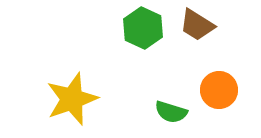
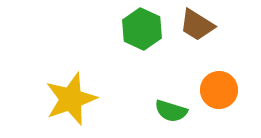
green hexagon: moved 1 px left, 1 px down
yellow star: moved 1 px left
green semicircle: moved 1 px up
